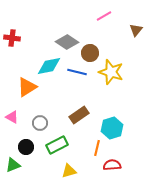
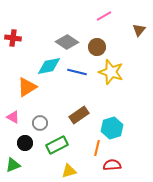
brown triangle: moved 3 px right
red cross: moved 1 px right
brown circle: moved 7 px right, 6 px up
pink triangle: moved 1 px right
black circle: moved 1 px left, 4 px up
